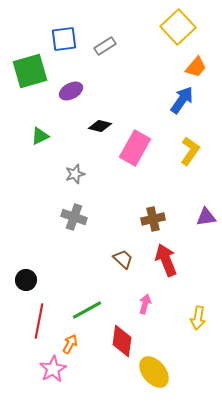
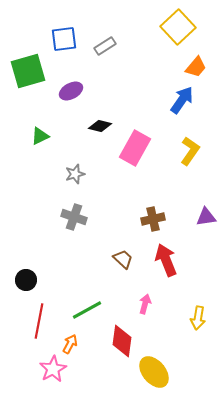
green square: moved 2 px left
